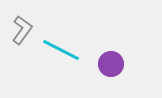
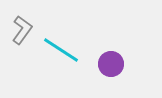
cyan line: rotated 6 degrees clockwise
